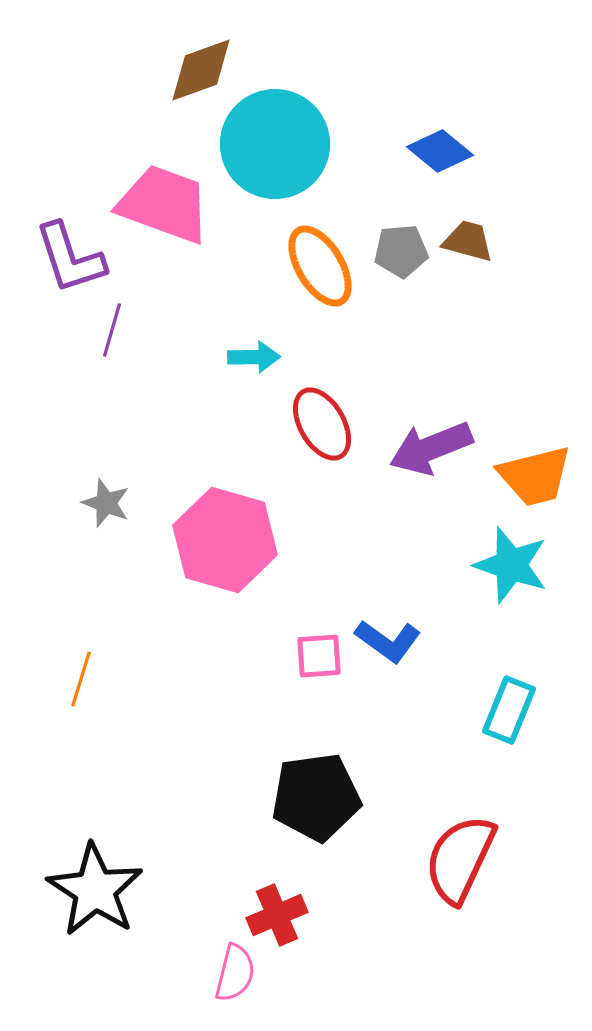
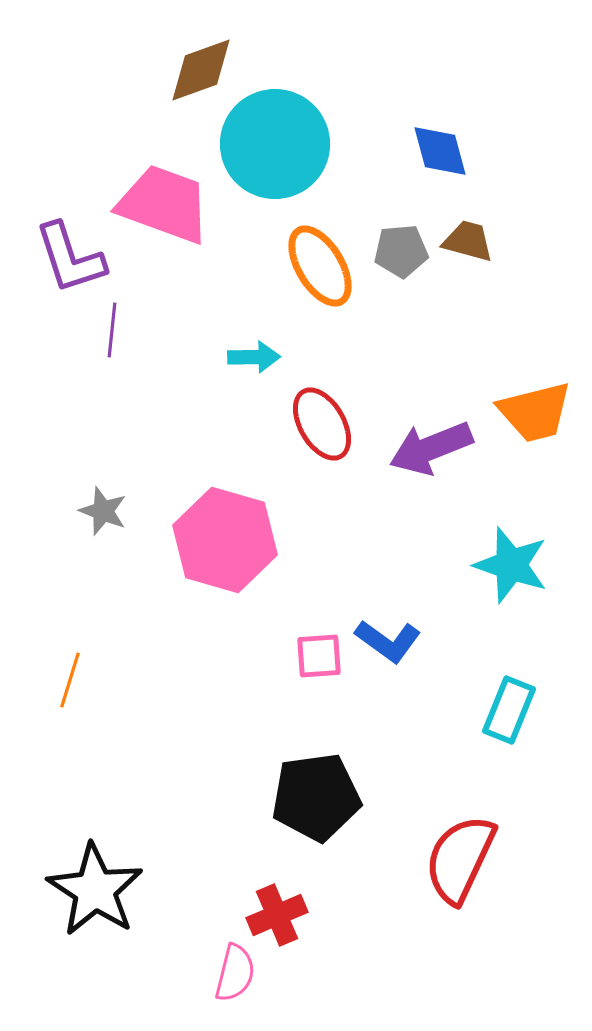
blue diamond: rotated 36 degrees clockwise
purple line: rotated 10 degrees counterclockwise
orange trapezoid: moved 64 px up
gray star: moved 3 px left, 8 px down
orange line: moved 11 px left, 1 px down
